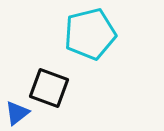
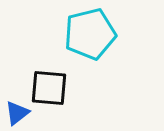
black square: rotated 15 degrees counterclockwise
